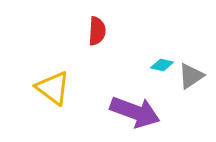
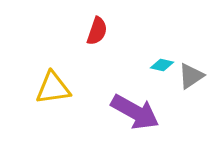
red semicircle: rotated 16 degrees clockwise
yellow triangle: rotated 45 degrees counterclockwise
purple arrow: rotated 9 degrees clockwise
